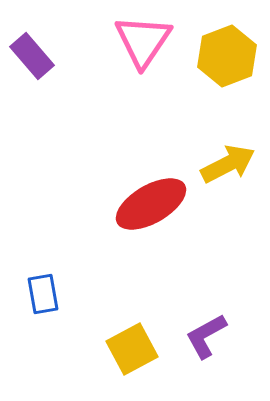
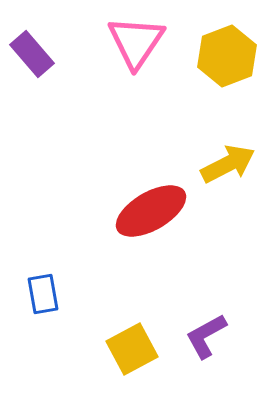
pink triangle: moved 7 px left, 1 px down
purple rectangle: moved 2 px up
red ellipse: moved 7 px down
